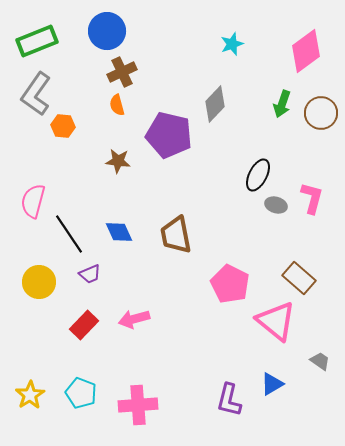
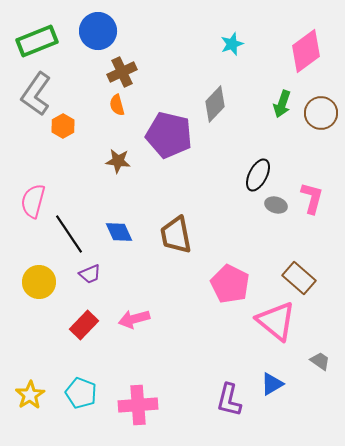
blue circle: moved 9 px left
orange hexagon: rotated 25 degrees clockwise
